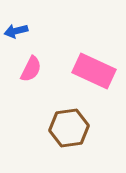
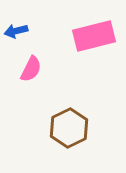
pink rectangle: moved 35 px up; rotated 39 degrees counterclockwise
brown hexagon: rotated 18 degrees counterclockwise
